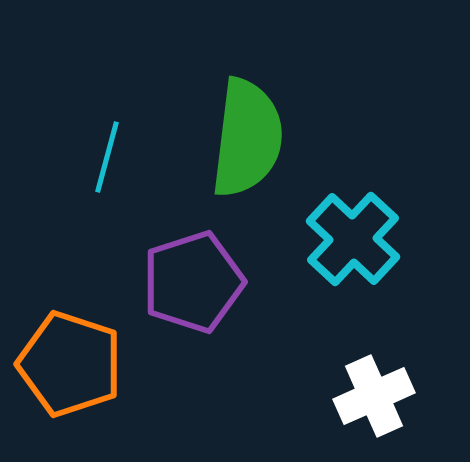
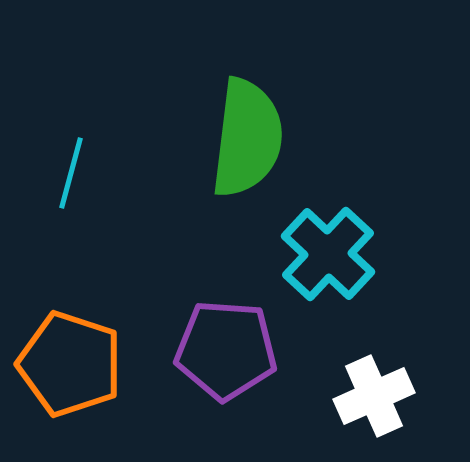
cyan line: moved 36 px left, 16 px down
cyan cross: moved 25 px left, 15 px down
purple pentagon: moved 33 px right, 68 px down; rotated 22 degrees clockwise
